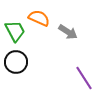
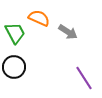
green trapezoid: moved 2 px down
black circle: moved 2 px left, 5 px down
